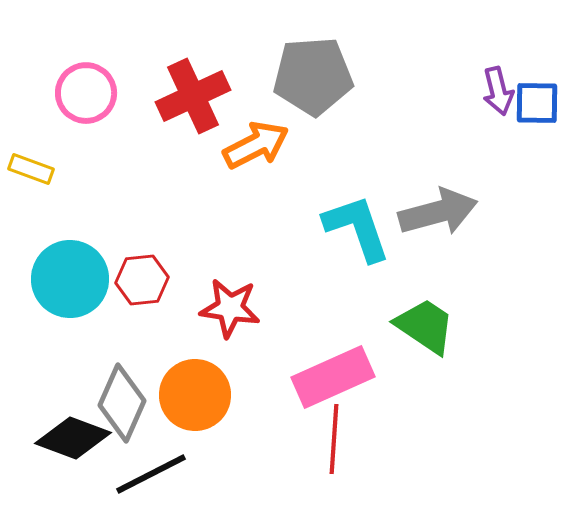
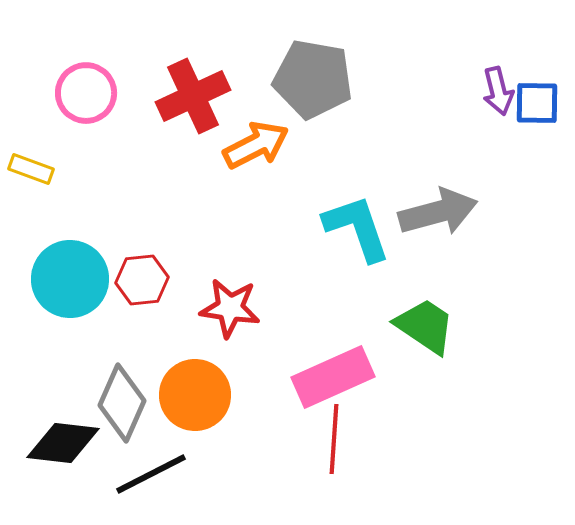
gray pentagon: moved 3 px down; rotated 14 degrees clockwise
black diamond: moved 10 px left, 5 px down; rotated 14 degrees counterclockwise
